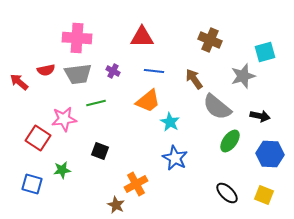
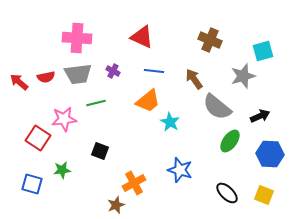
red triangle: rotated 25 degrees clockwise
cyan square: moved 2 px left, 1 px up
red semicircle: moved 7 px down
black arrow: rotated 36 degrees counterclockwise
blue star: moved 5 px right, 12 px down; rotated 10 degrees counterclockwise
orange cross: moved 2 px left, 1 px up
brown star: rotated 24 degrees clockwise
